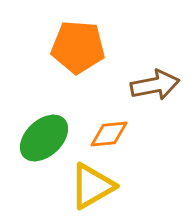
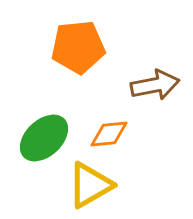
orange pentagon: rotated 10 degrees counterclockwise
yellow triangle: moved 2 px left, 1 px up
